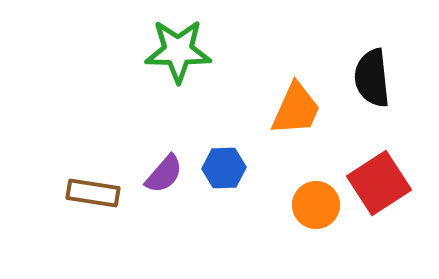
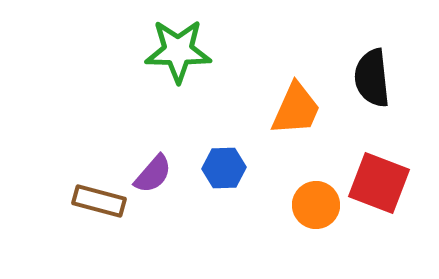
purple semicircle: moved 11 px left
red square: rotated 36 degrees counterclockwise
brown rectangle: moved 6 px right, 8 px down; rotated 6 degrees clockwise
